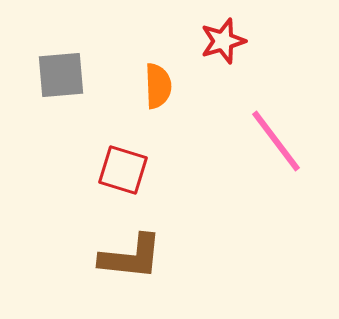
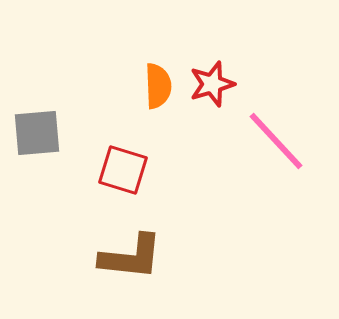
red star: moved 11 px left, 43 px down
gray square: moved 24 px left, 58 px down
pink line: rotated 6 degrees counterclockwise
